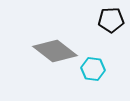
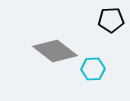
cyan hexagon: rotated 10 degrees counterclockwise
